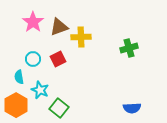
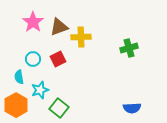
cyan star: rotated 30 degrees clockwise
